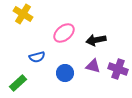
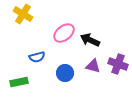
black arrow: moved 6 px left; rotated 36 degrees clockwise
purple cross: moved 5 px up
green rectangle: moved 1 px right, 1 px up; rotated 30 degrees clockwise
